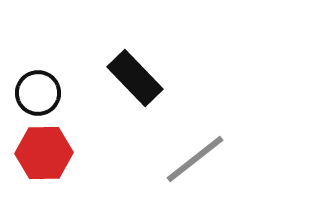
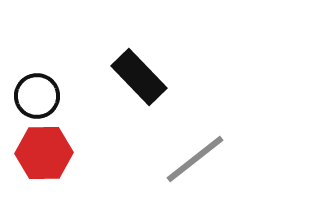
black rectangle: moved 4 px right, 1 px up
black circle: moved 1 px left, 3 px down
